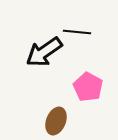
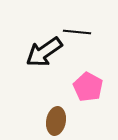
brown ellipse: rotated 12 degrees counterclockwise
